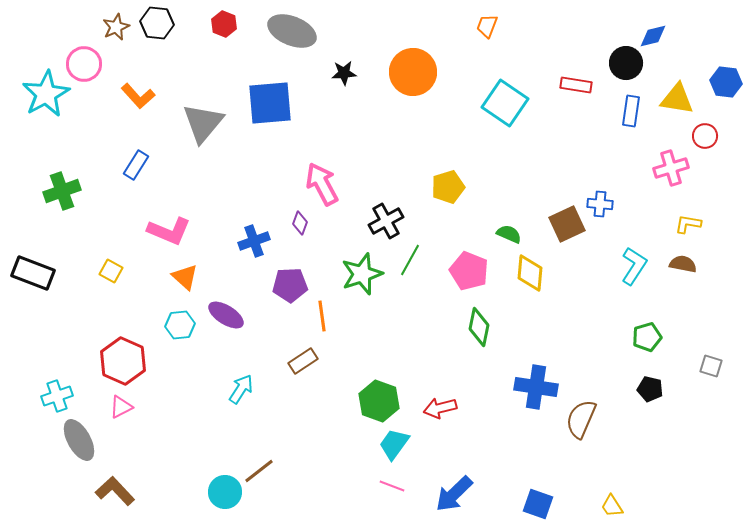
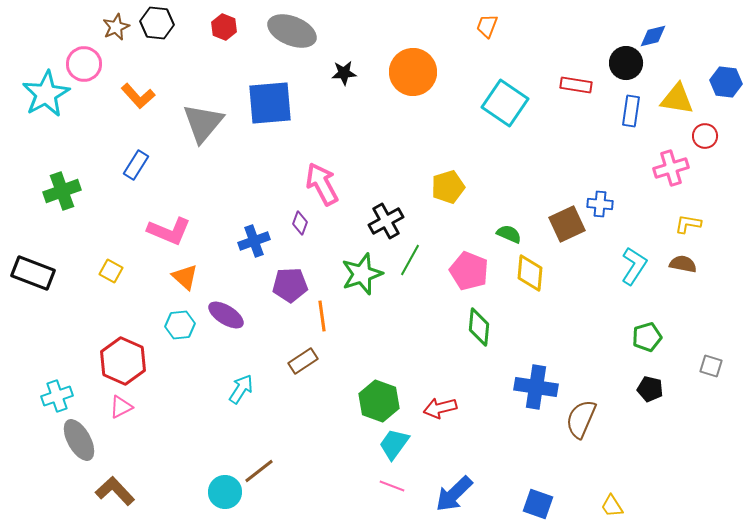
red hexagon at (224, 24): moved 3 px down
green diamond at (479, 327): rotated 6 degrees counterclockwise
